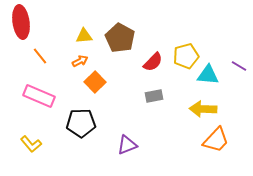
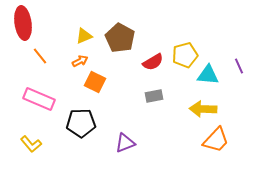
red ellipse: moved 2 px right, 1 px down
yellow triangle: rotated 18 degrees counterclockwise
yellow pentagon: moved 1 px left, 1 px up
red semicircle: rotated 15 degrees clockwise
purple line: rotated 35 degrees clockwise
orange square: rotated 20 degrees counterclockwise
pink rectangle: moved 3 px down
purple triangle: moved 2 px left, 2 px up
